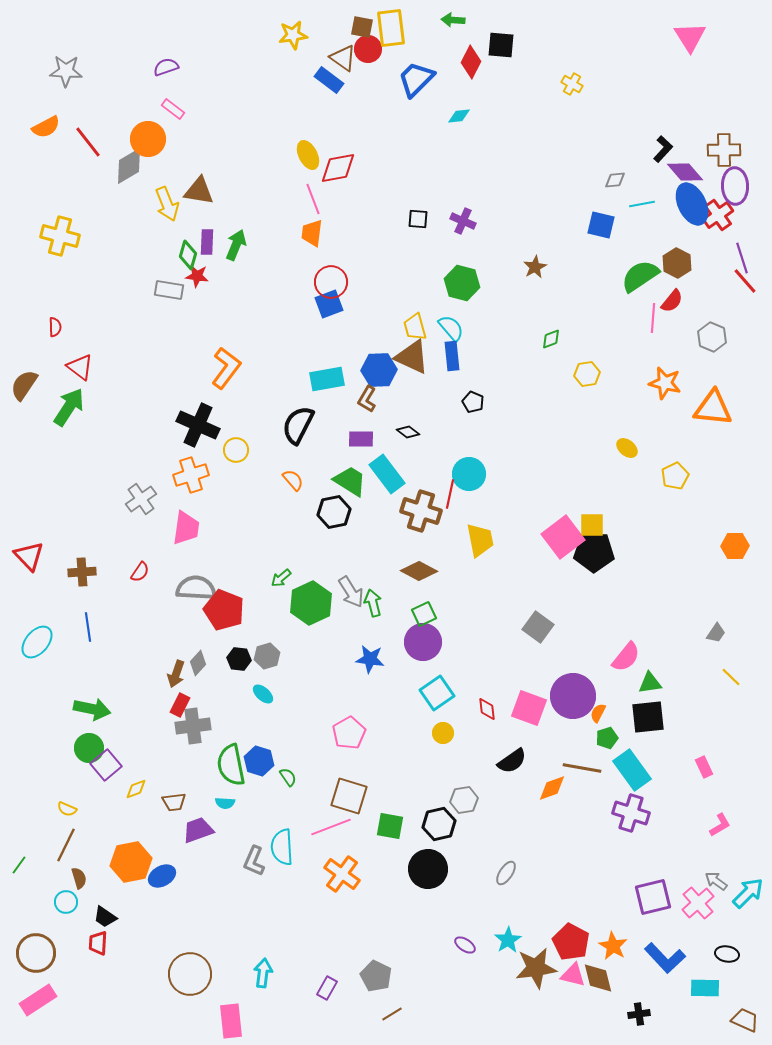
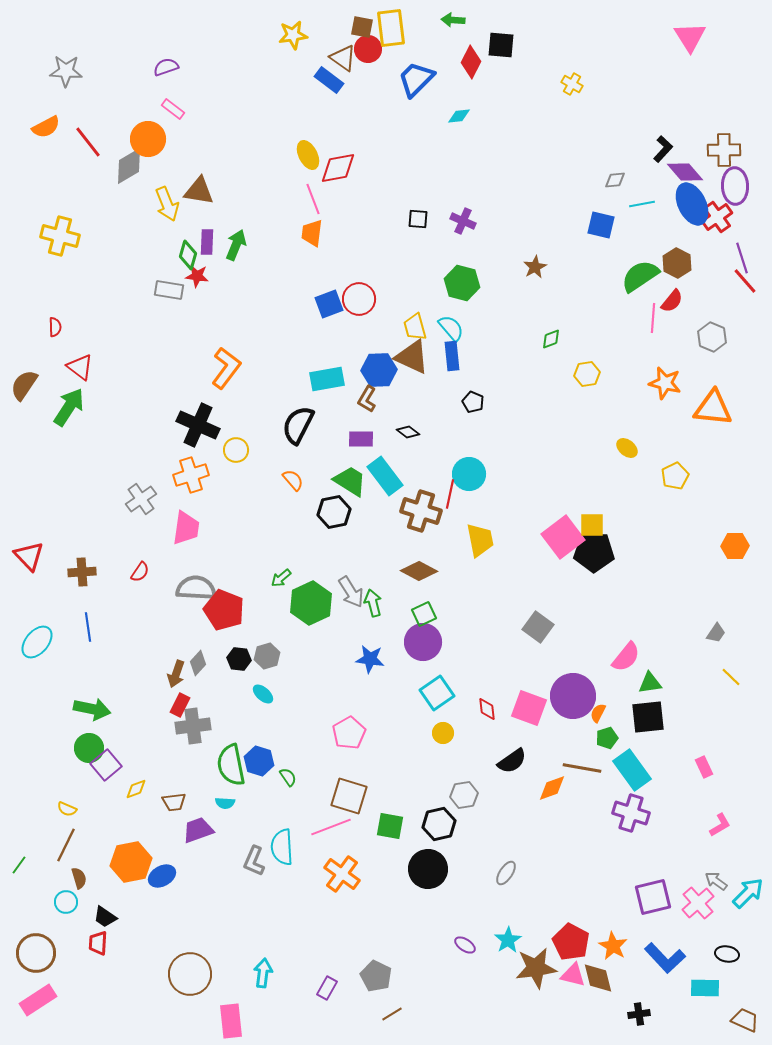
red cross at (718, 215): moved 1 px left, 2 px down
red circle at (331, 282): moved 28 px right, 17 px down
cyan rectangle at (387, 474): moved 2 px left, 2 px down
gray hexagon at (464, 800): moved 5 px up
